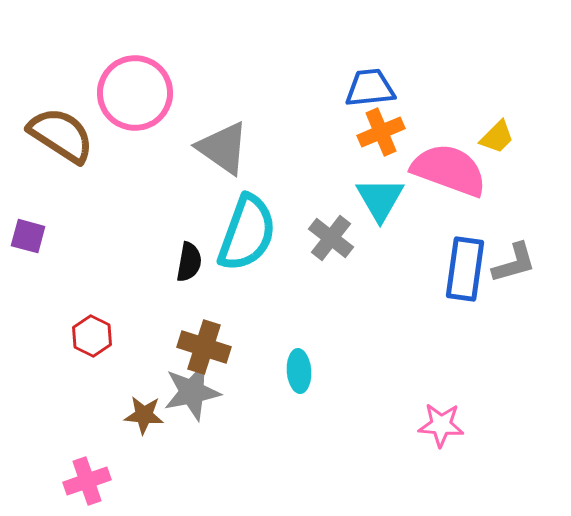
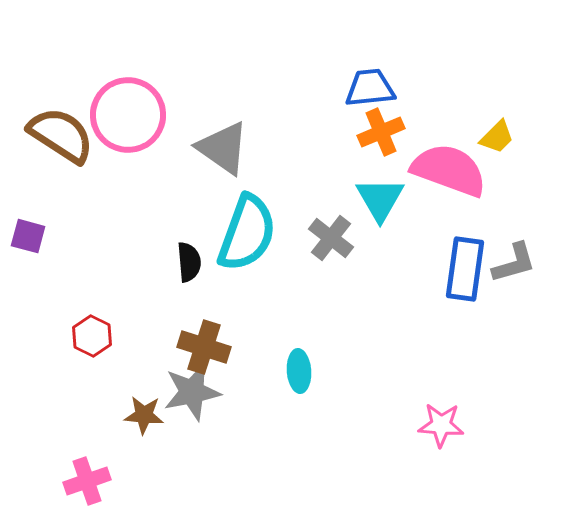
pink circle: moved 7 px left, 22 px down
black semicircle: rotated 15 degrees counterclockwise
